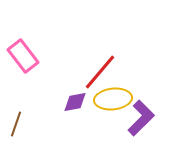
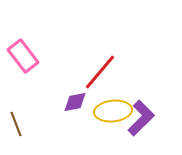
yellow ellipse: moved 12 px down
brown line: rotated 40 degrees counterclockwise
